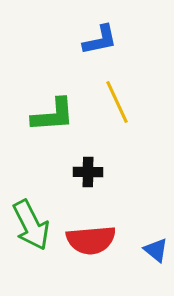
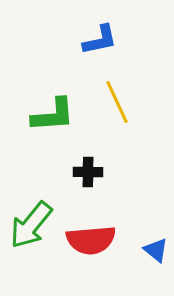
green arrow: rotated 66 degrees clockwise
